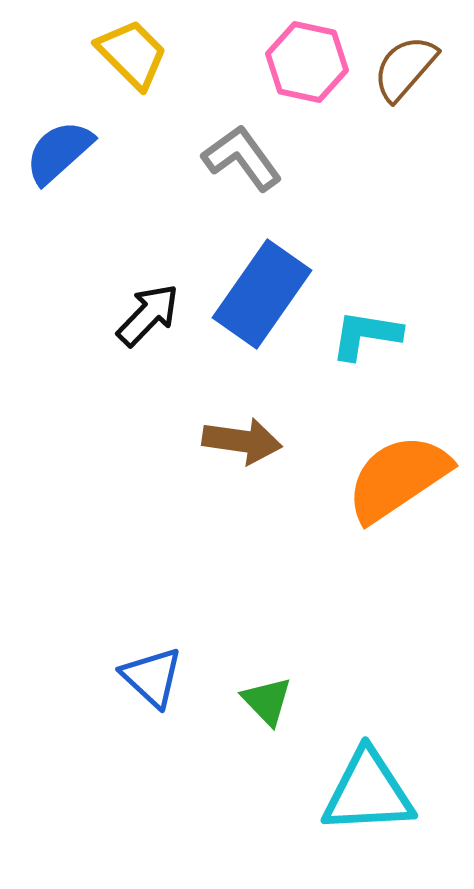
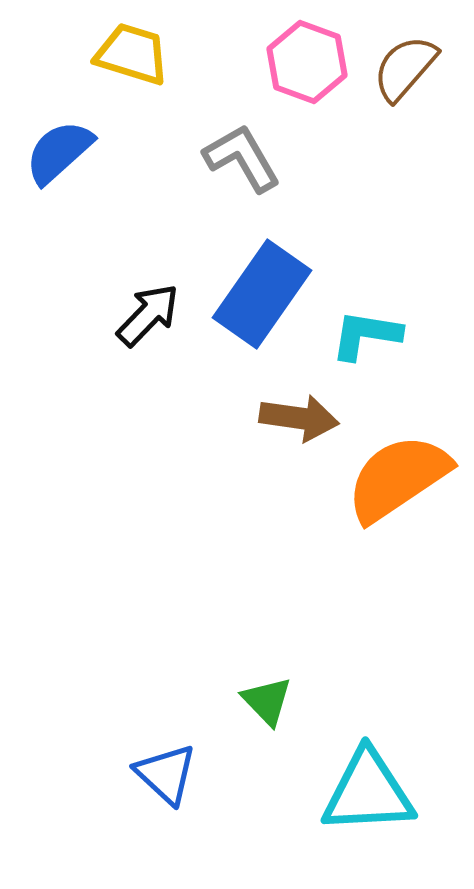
yellow trapezoid: rotated 28 degrees counterclockwise
pink hexagon: rotated 8 degrees clockwise
gray L-shape: rotated 6 degrees clockwise
brown arrow: moved 57 px right, 23 px up
blue triangle: moved 14 px right, 97 px down
